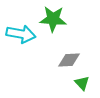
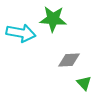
cyan arrow: moved 1 px up
green triangle: moved 2 px right
